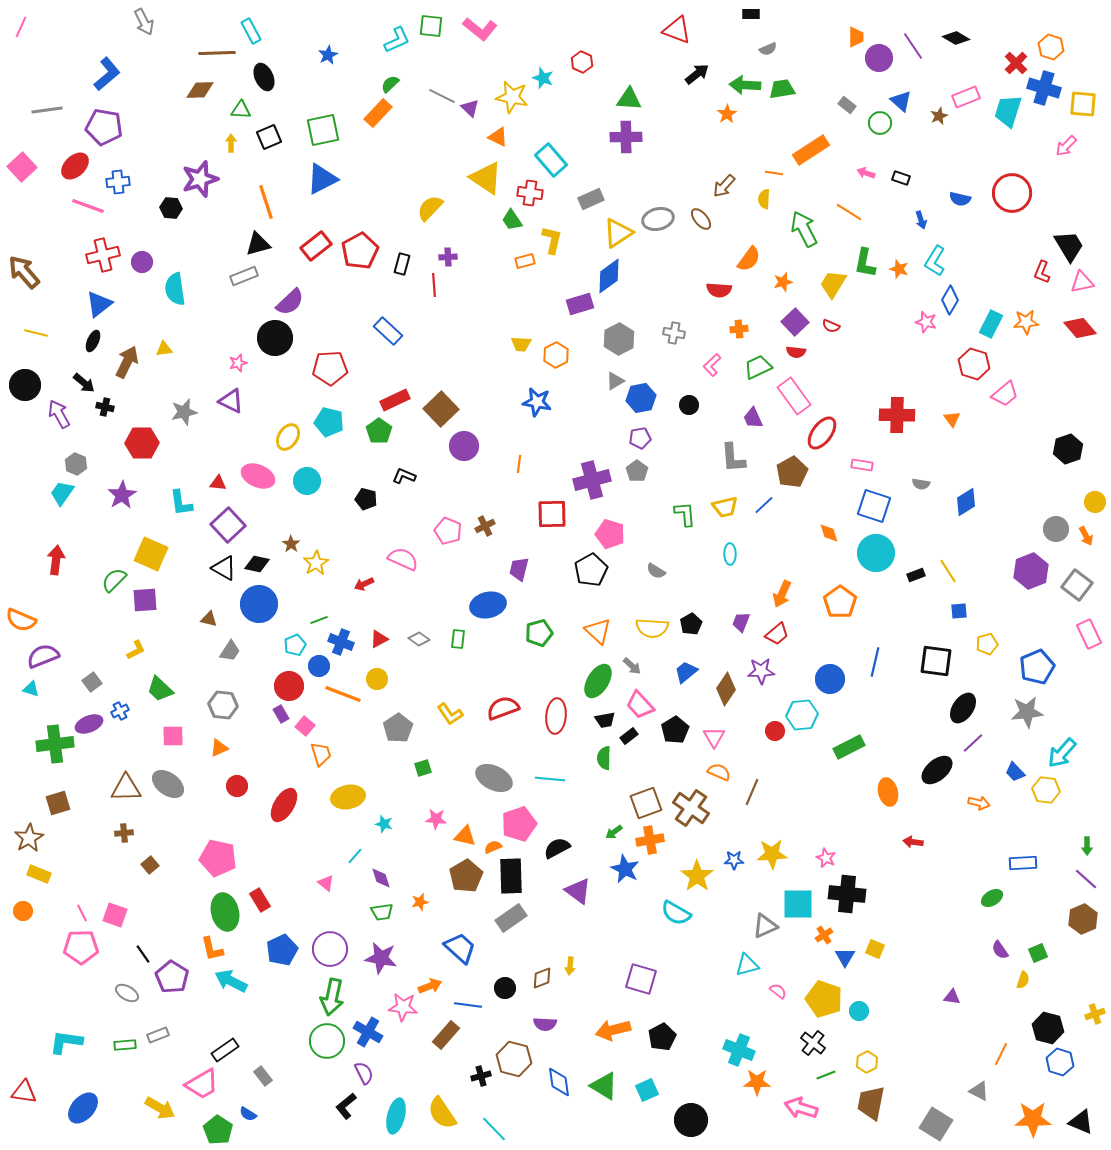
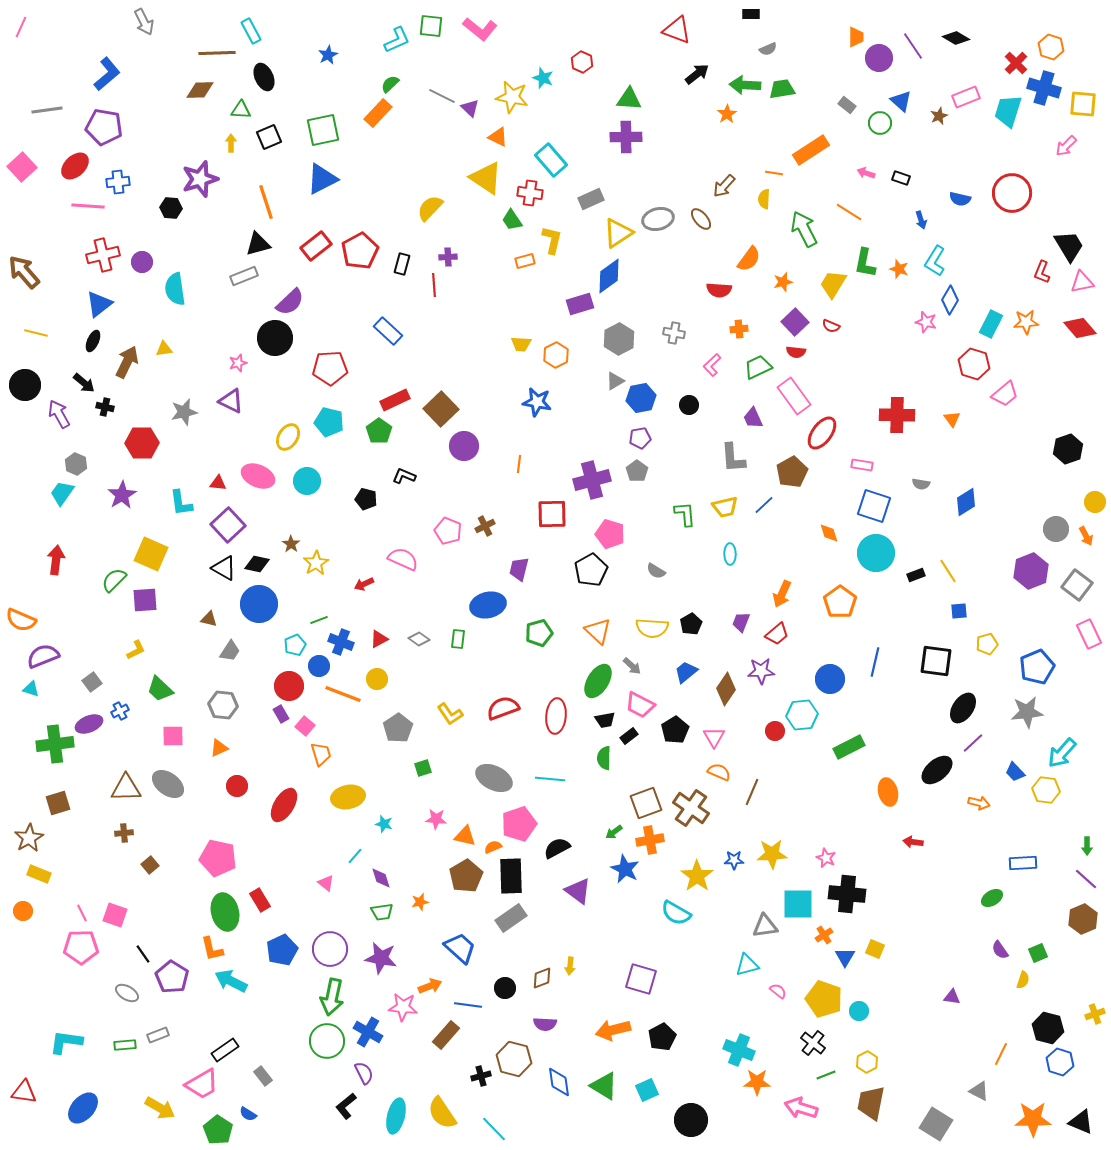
pink line at (88, 206): rotated 16 degrees counterclockwise
pink trapezoid at (640, 705): rotated 20 degrees counterclockwise
gray triangle at (765, 926): rotated 16 degrees clockwise
